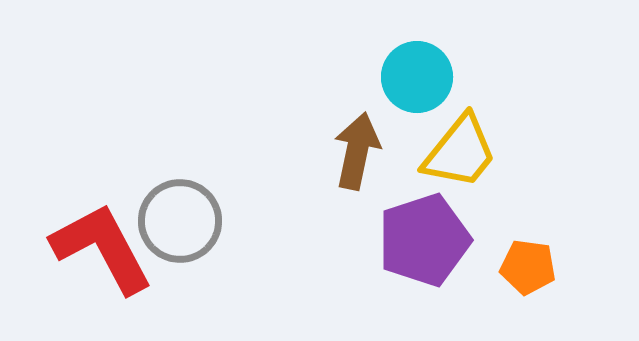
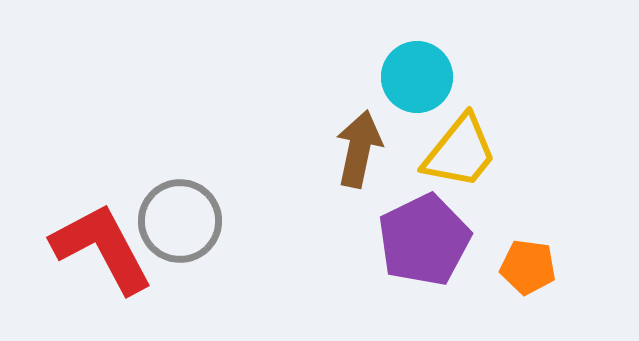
brown arrow: moved 2 px right, 2 px up
purple pentagon: rotated 8 degrees counterclockwise
